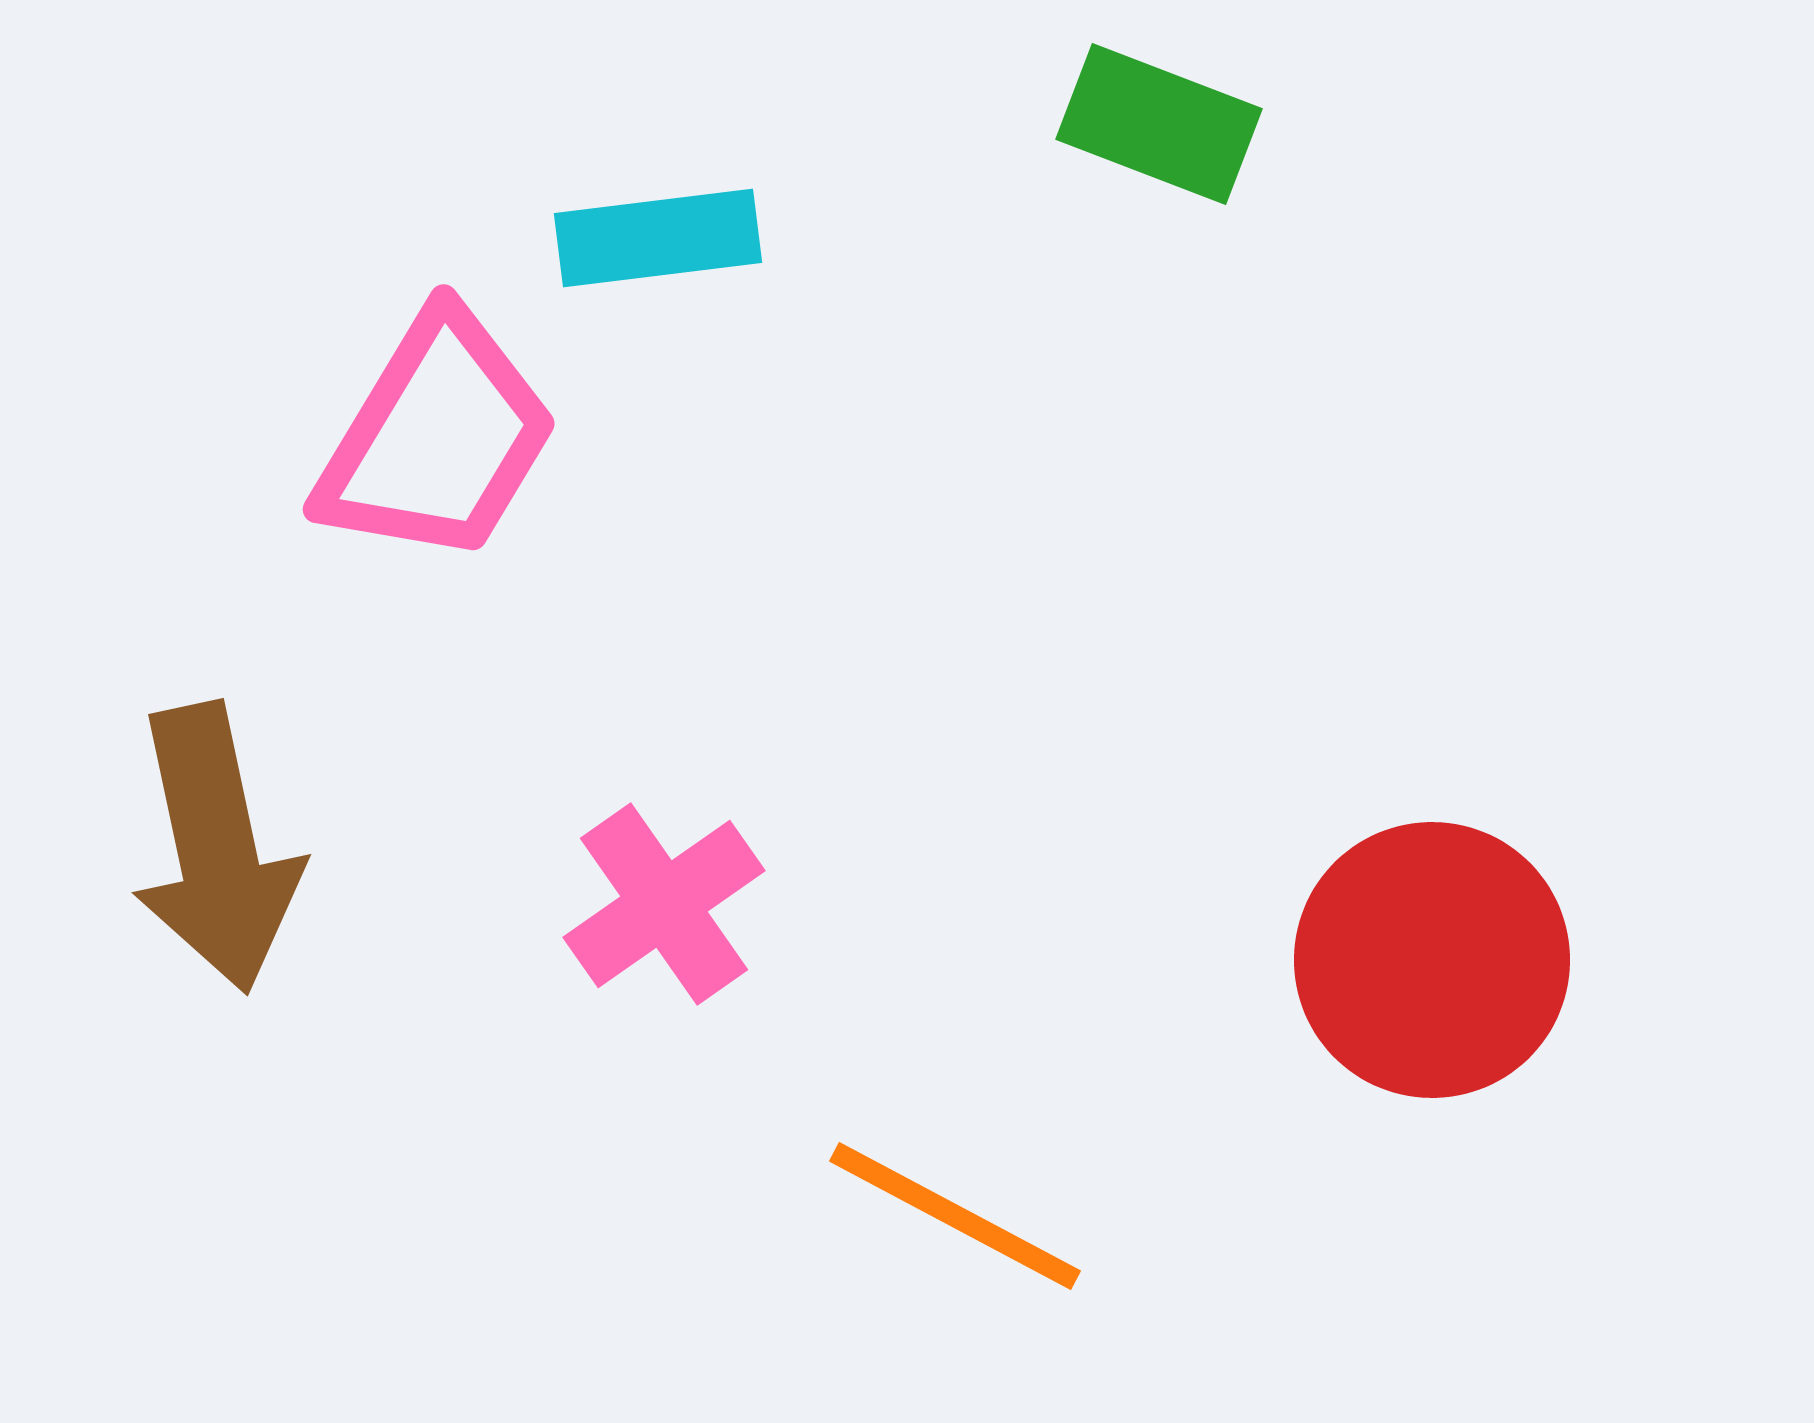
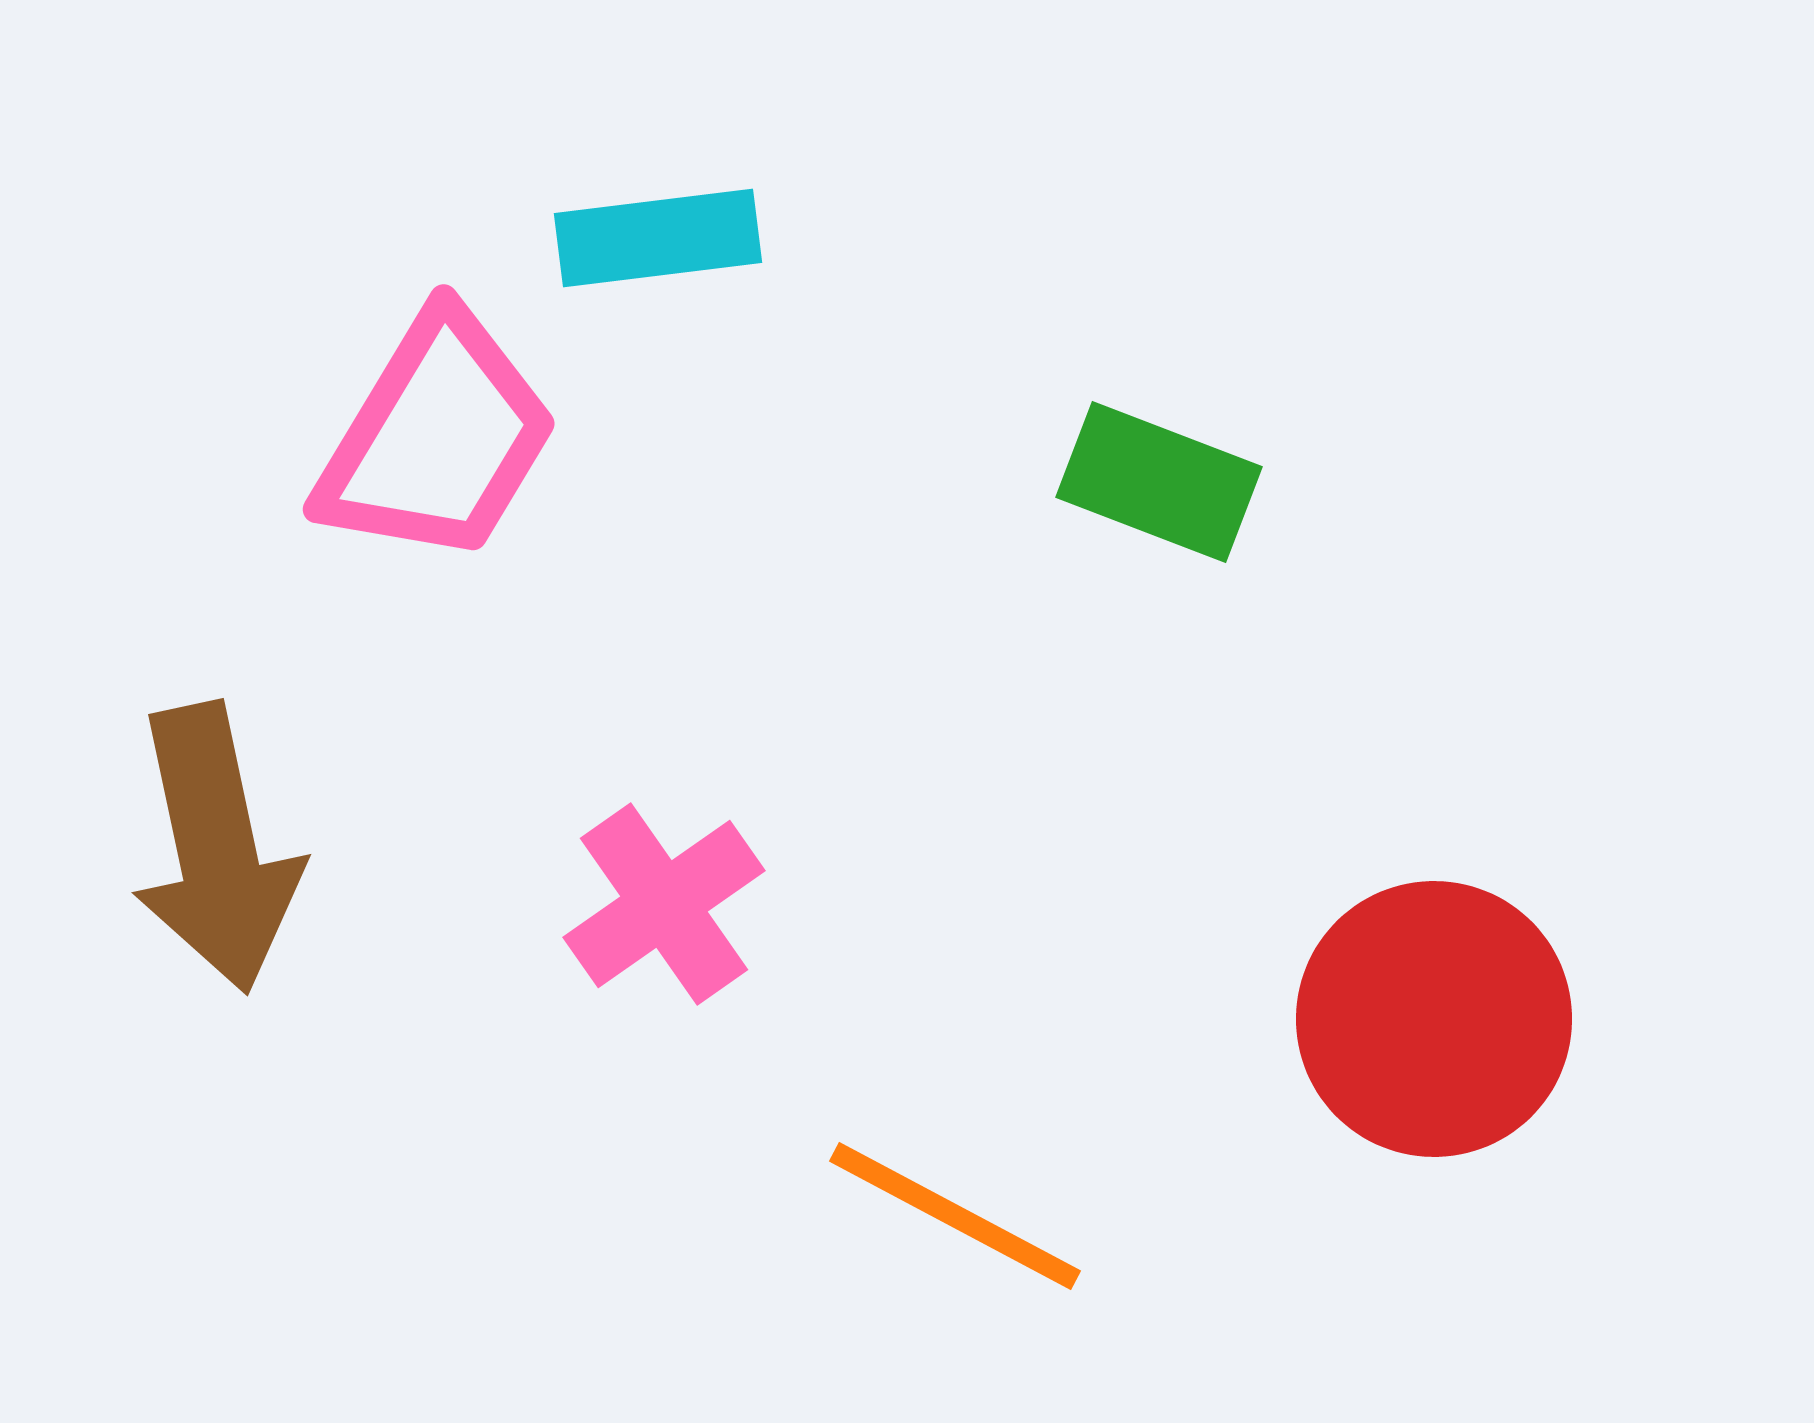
green rectangle: moved 358 px down
red circle: moved 2 px right, 59 px down
